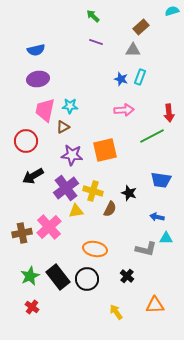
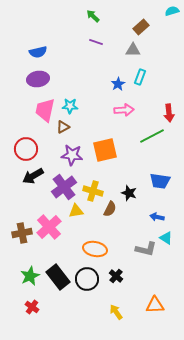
blue semicircle: moved 2 px right, 2 px down
blue star: moved 3 px left, 5 px down; rotated 24 degrees clockwise
red circle: moved 8 px down
blue trapezoid: moved 1 px left, 1 px down
purple cross: moved 2 px left, 1 px up
cyan triangle: rotated 32 degrees clockwise
black cross: moved 11 px left
